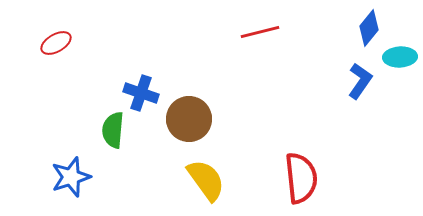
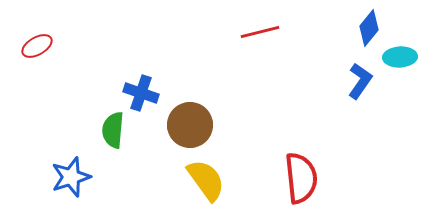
red ellipse: moved 19 px left, 3 px down
brown circle: moved 1 px right, 6 px down
